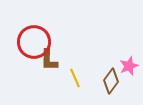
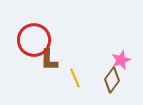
red circle: moved 2 px up
pink star: moved 8 px left, 6 px up
brown diamond: moved 1 px right, 1 px up
